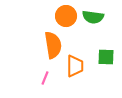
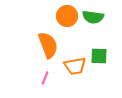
orange circle: moved 1 px right
orange semicircle: moved 5 px left; rotated 12 degrees counterclockwise
green square: moved 7 px left, 1 px up
orange trapezoid: rotated 80 degrees clockwise
